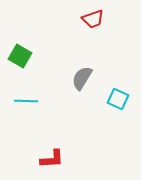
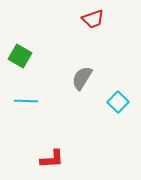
cyan square: moved 3 px down; rotated 20 degrees clockwise
